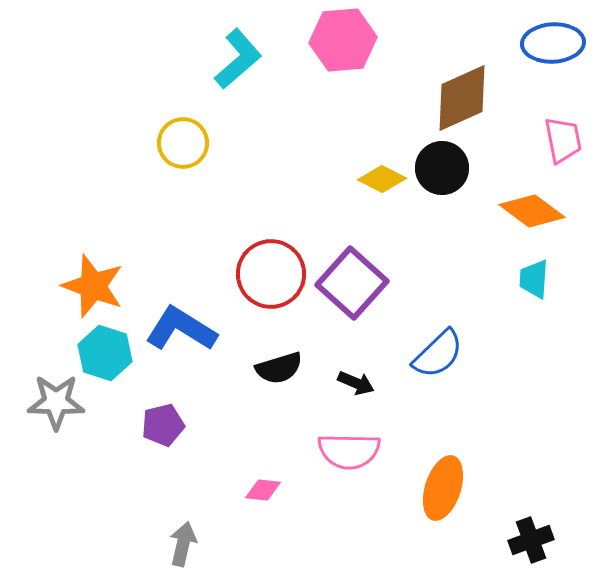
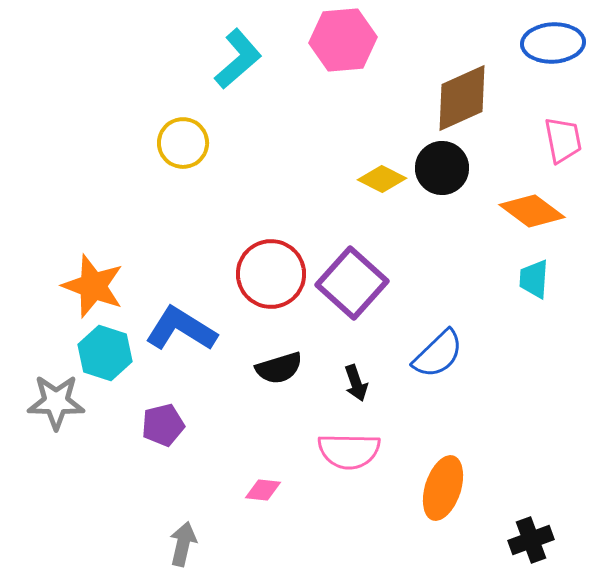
black arrow: rotated 48 degrees clockwise
